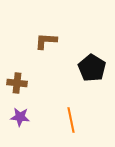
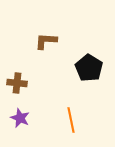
black pentagon: moved 3 px left
purple star: moved 1 px down; rotated 18 degrees clockwise
